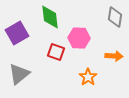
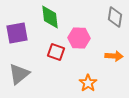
purple square: rotated 20 degrees clockwise
orange star: moved 6 px down
